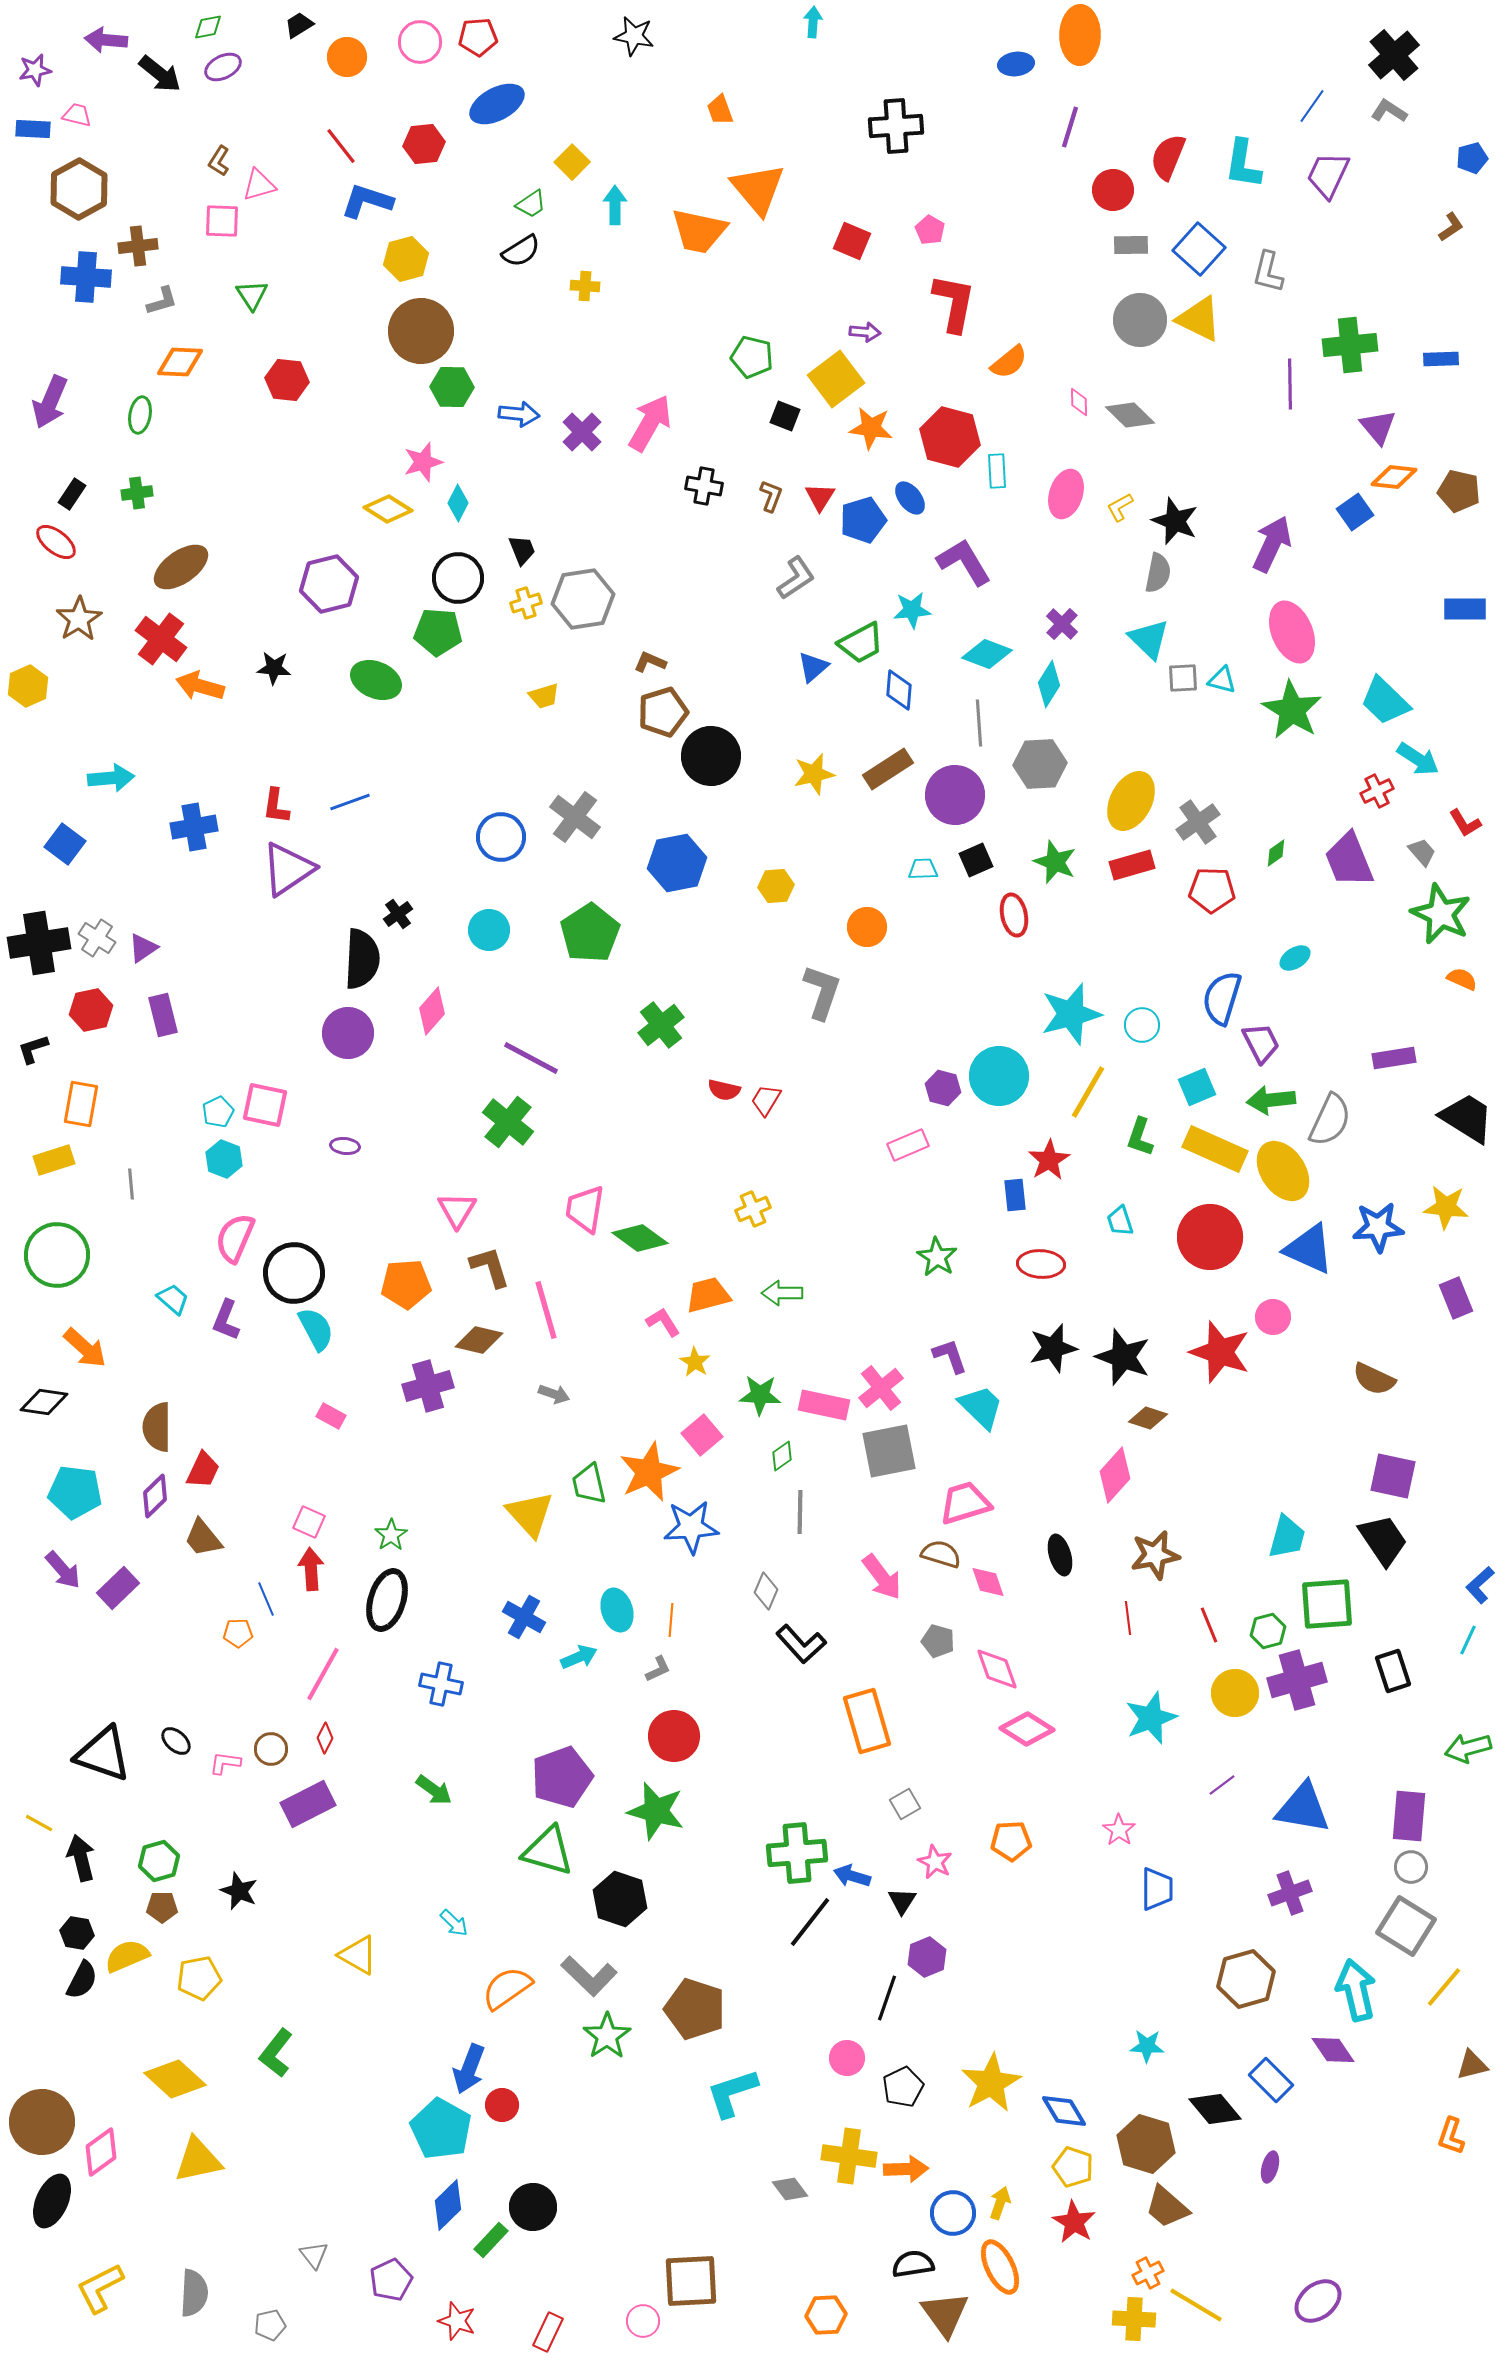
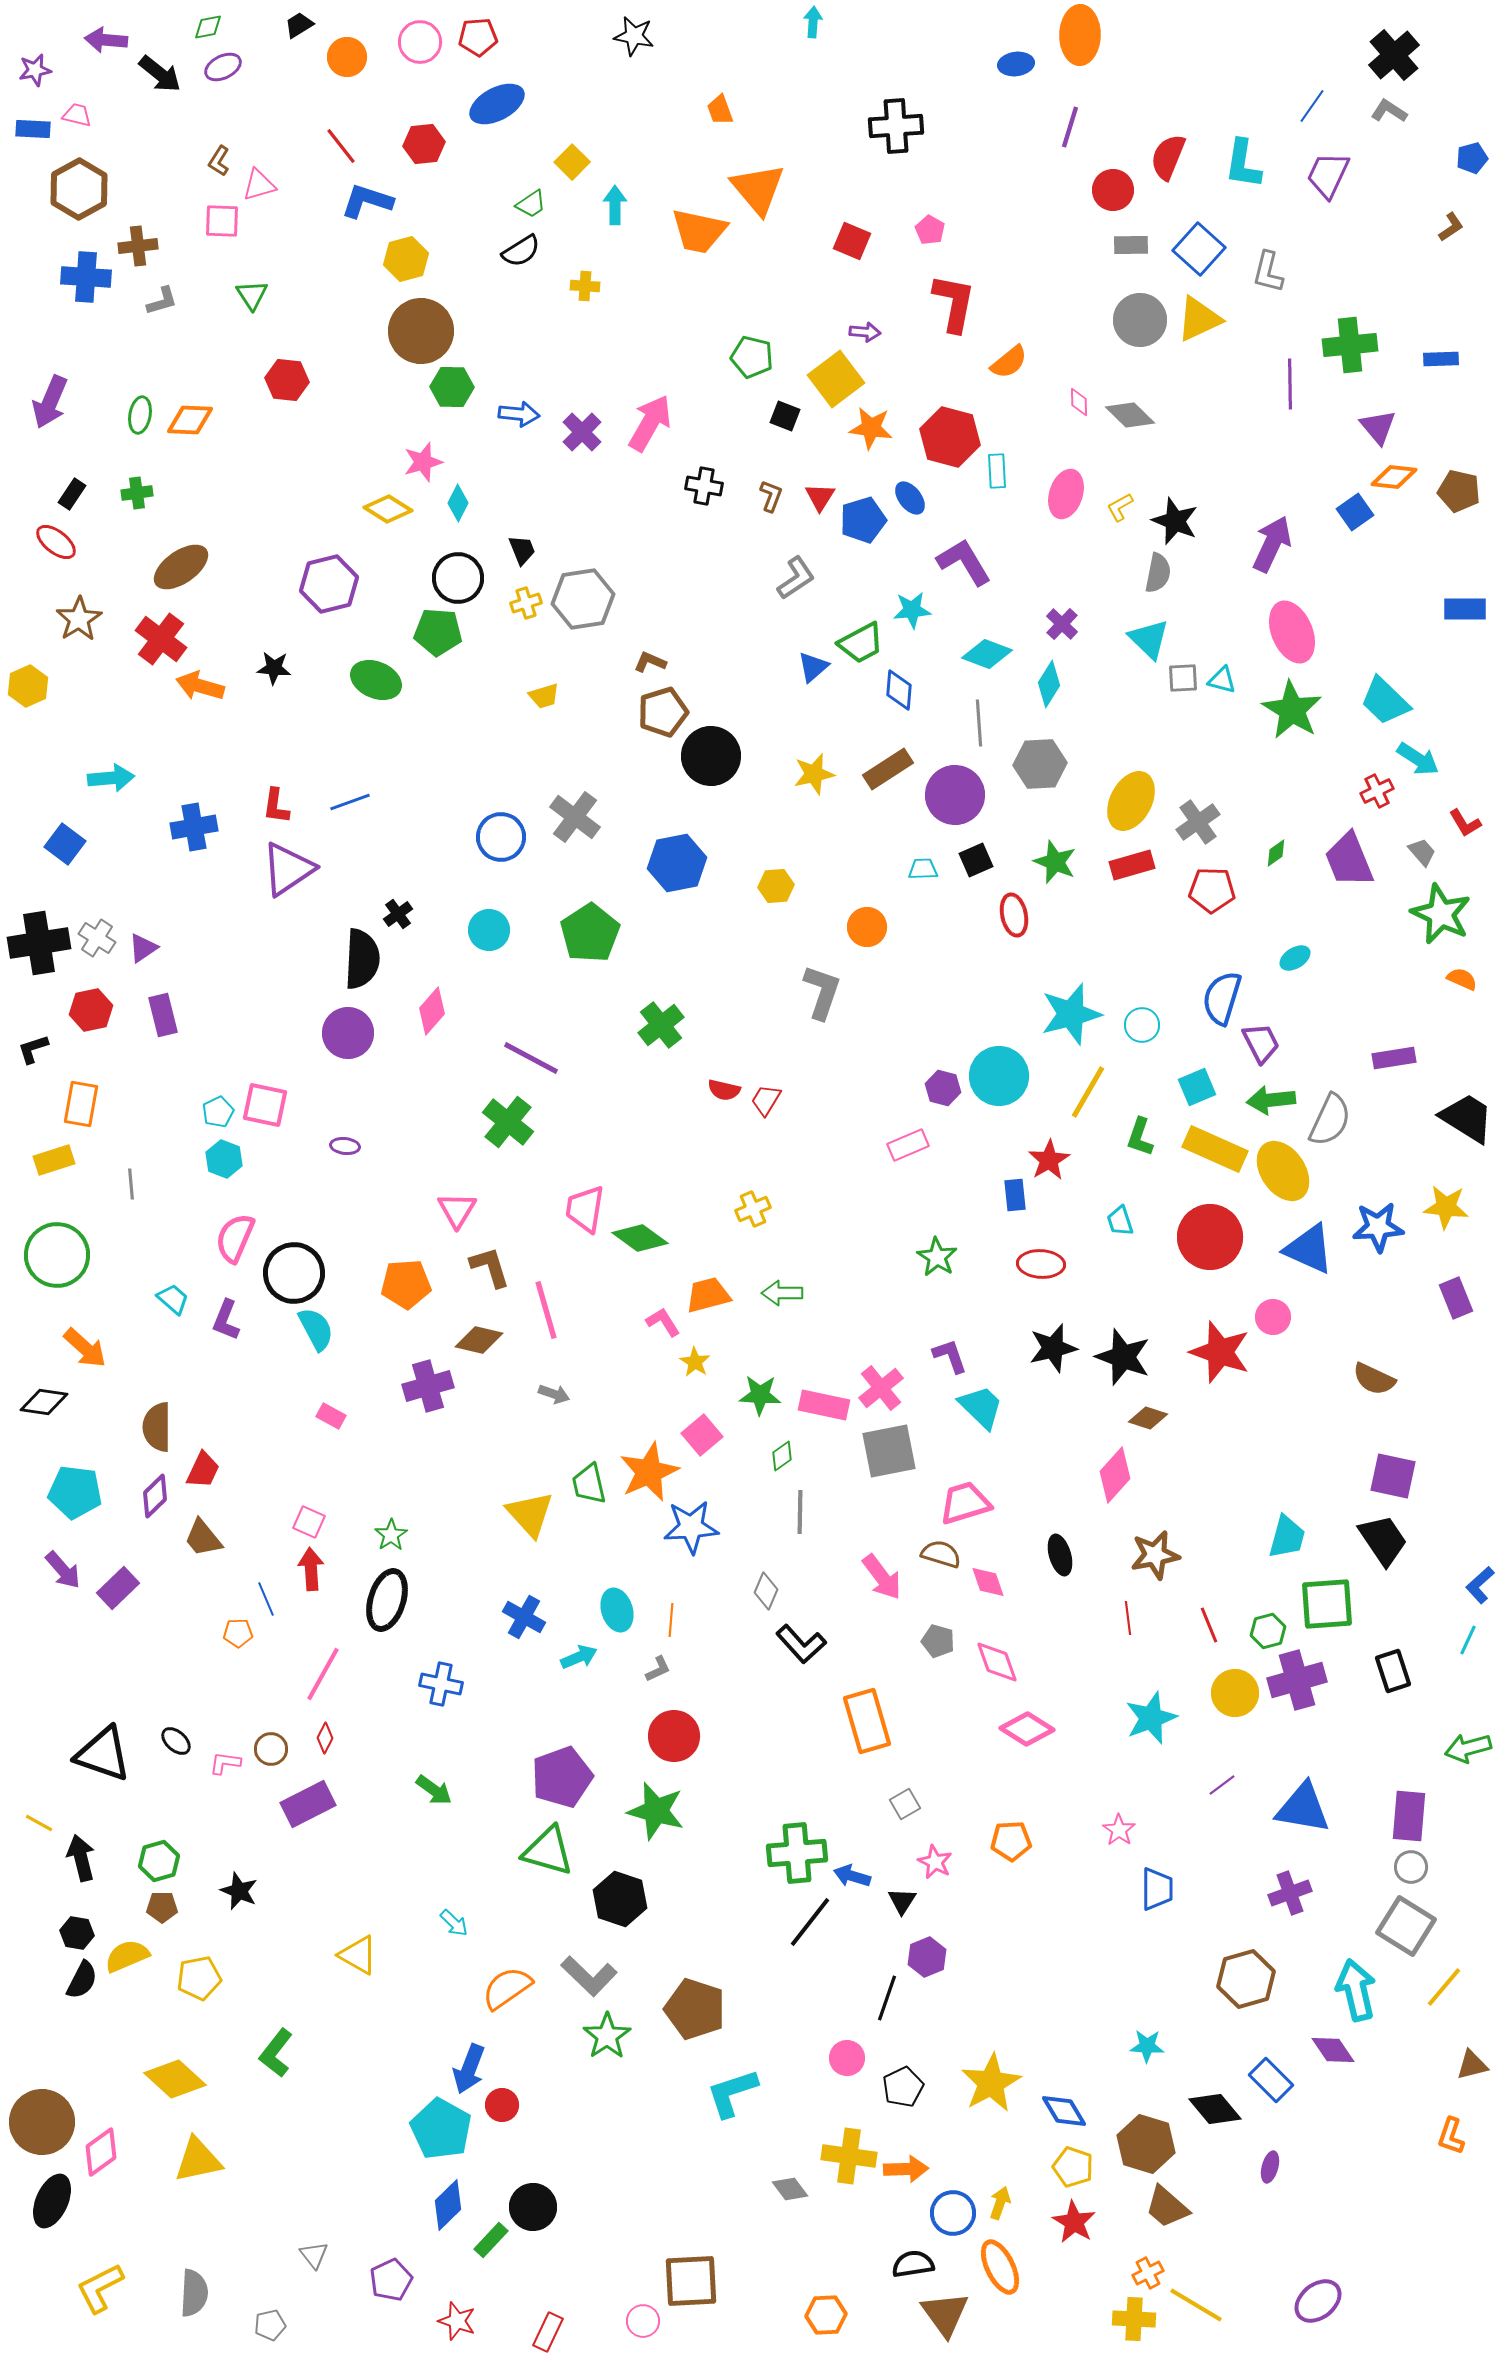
yellow triangle at (1199, 319): rotated 51 degrees counterclockwise
orange diamond at (180, 362): moved 10 px right, 58 px down
pink diamond at (997, 1669): moved 7 px up
